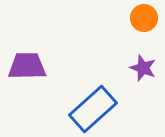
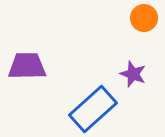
purple star: moved 10 px left, 6 px down
